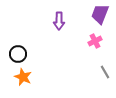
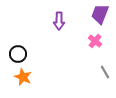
pink cross: rotated 24 degrees counterclockwise
